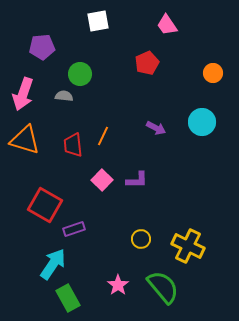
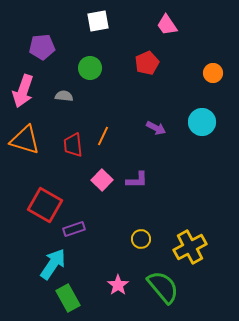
green circle: moved 10 px right, 6 px up
pink arrow: moved 3 px up
yellow cross: moved 2 px right, 1 px down; rotated 36 degrees clockwise
